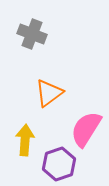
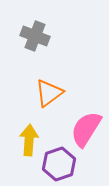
gray cross: moved 3 px right, 2 px down
yellow arrow: moved 4 px right
